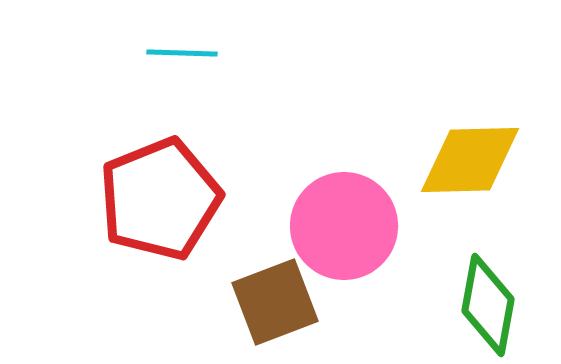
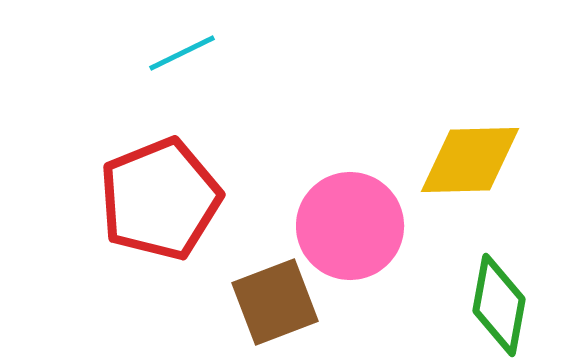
cyan line: rotated 28 degrees counterclockwise
pink circle: moved 6 px right
green diamond: moved 11 px right
